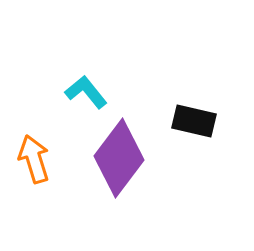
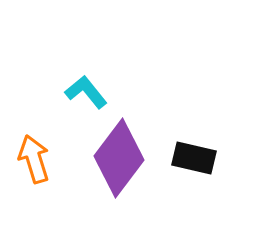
black rectangle: moved 37 px down
